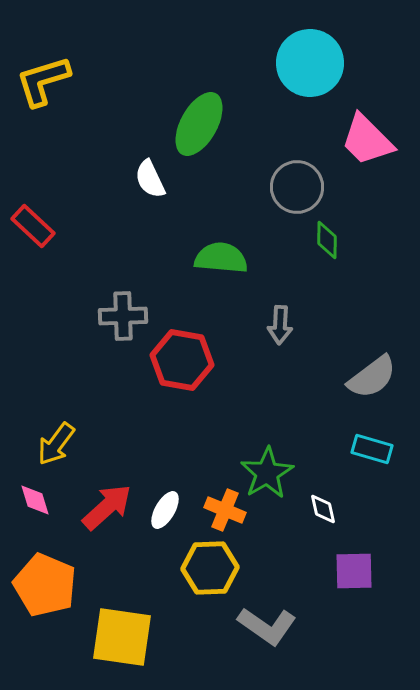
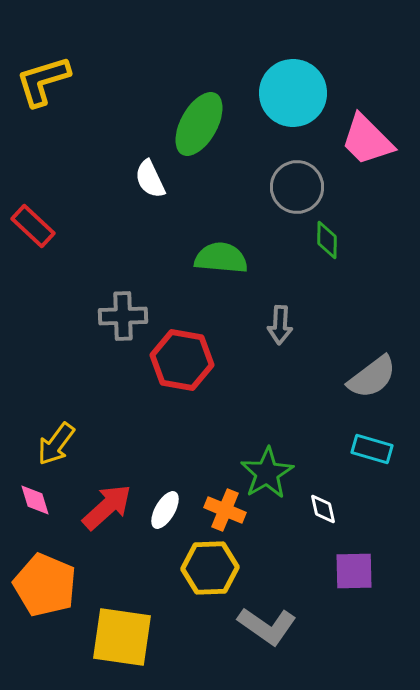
cyan circle: moved 17 px left, 30 px down
